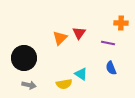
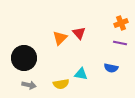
orange cross: rotated 24 degrees counterclockwise
red triangle: rotated 16 degrees counterclockwise
purple line: moved 12 px right
blue semicircle: rotated 56 degrees counterclockwise
cyan triangle: rotated 24 degrees counterclockwise
yellow semicircle: moved 3 px left
